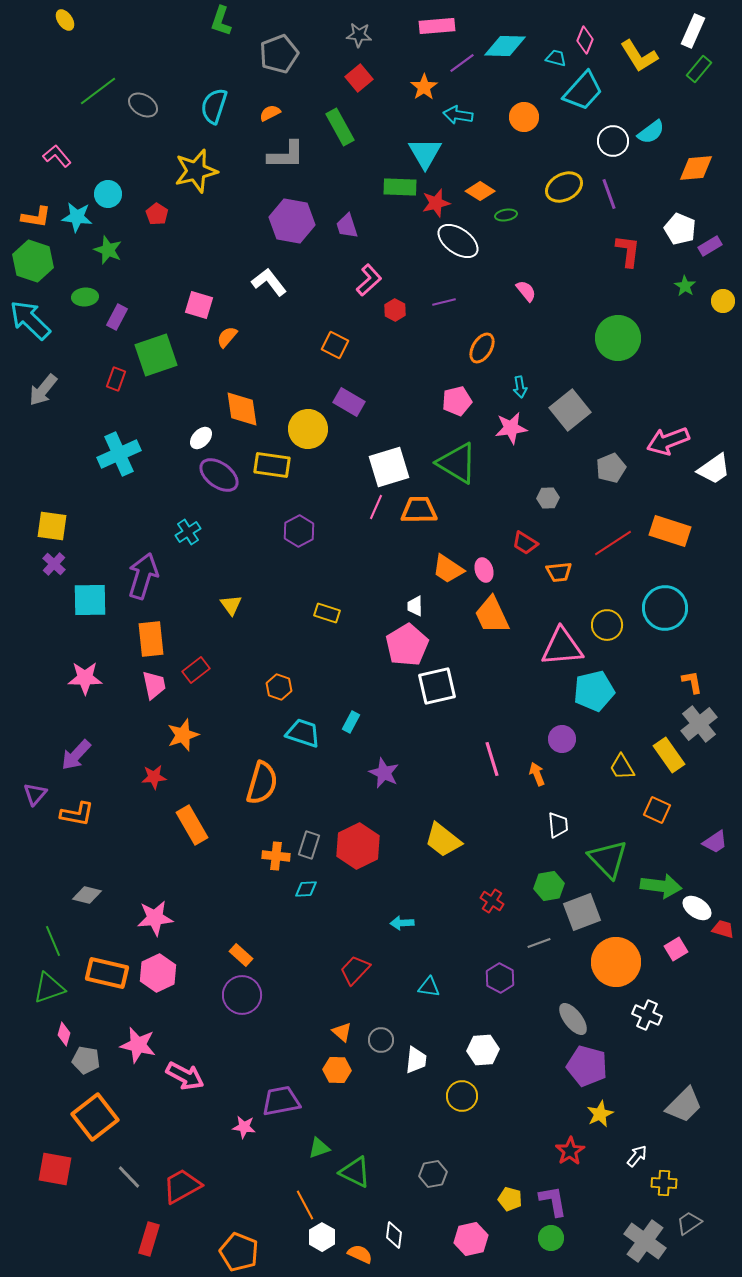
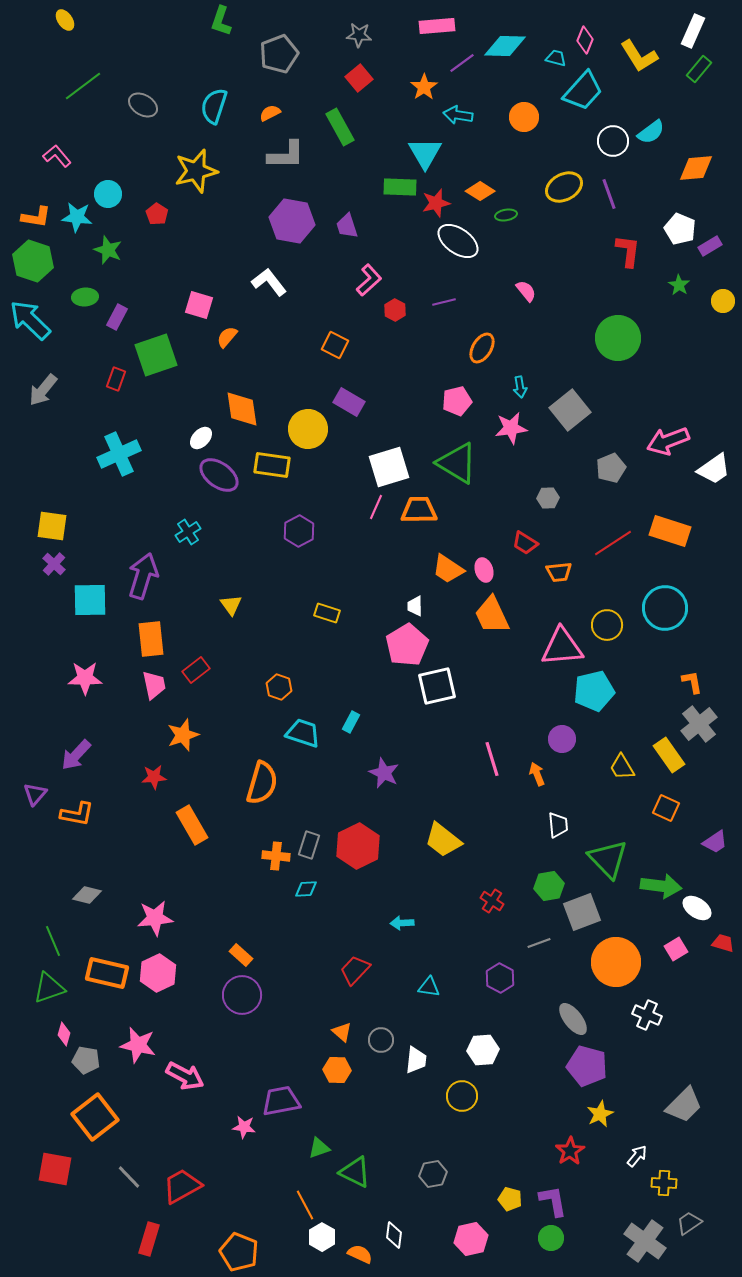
green line at (98, 91): moved 15 px left, 5 px up
green star at (685, 286): moved 6 px left, 1 px up
orange square at (657, 810): moved 9 px right, 2 px up
red trapezoid at (723, 929): moved 14 px down
